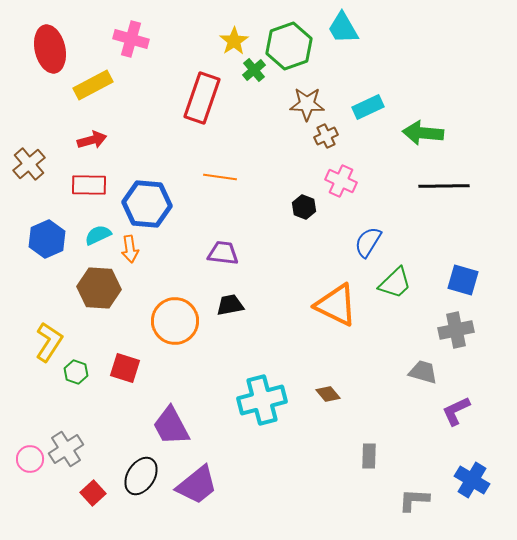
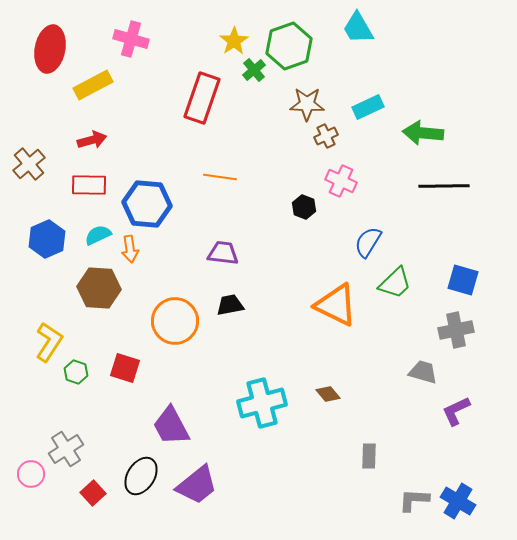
cyan trapezoid at (343, 28): moved 15 px right
red ellipse at (50, 49): rotated 24 degrees clockwise
cyan cross at (262, 400): moved 3 px down
pink circle at (30, 459): moved 1 px right, 15 px down
blue cross at (472, 480): moved 14 px left, 21 px down
